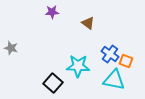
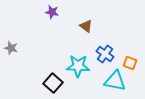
purple star: rotated 16 degrees clockwise
brown triangle: moved 2 px left, 3 px down
blue cross: moved 5 px left
orange square: moved 4 px right, 2 px down
cyan triangle: moved 1 px right, 1 px down
